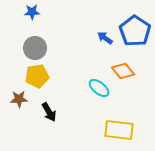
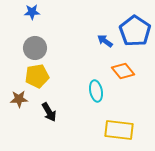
blue arrow: moved 3 px down
cyan ellipse: moved 3 px left, 3 px down; rotated 40 degrees clockwise
